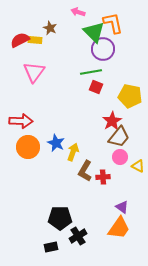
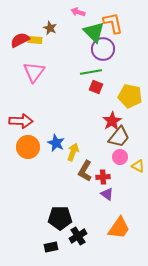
purple triangle: moved 15 px left, 13 px up
